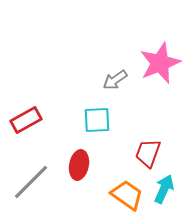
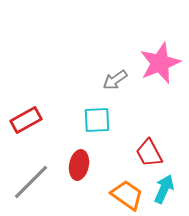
red trapezoid: moved 1 px right; rotated 48 degrees counterclockwise
